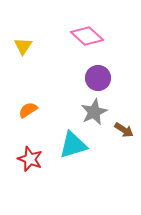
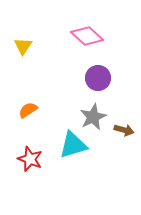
gray star: moved 1 px left, 5 px down
brown arrow: rotated 18 degrees counterclockwise
